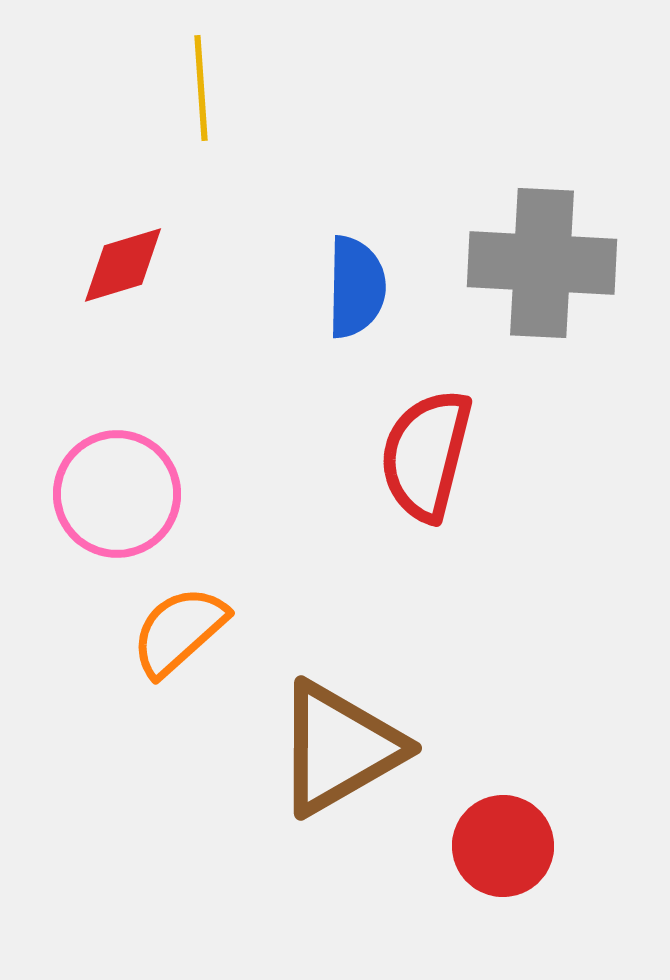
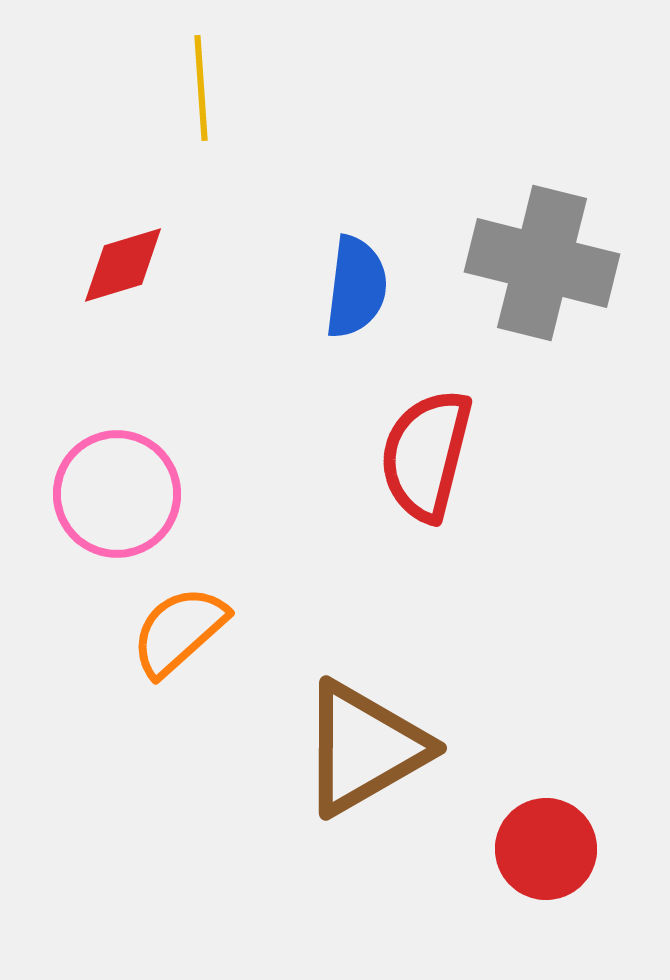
gray cross: rotated 11 degrees clockwise
blue semicircle: rotated 6 degrees clockwise
brown triangle: moved 25 px right
red circle: moved 43 px right, 3 px down
